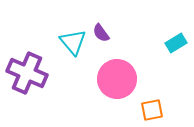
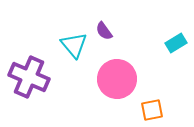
purple semicircle: moved 3 px right, 2 px up
cyan triangle: moved 1 px right, 3 px down
purple cross: moved 2 px right, 4 px down
